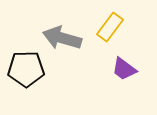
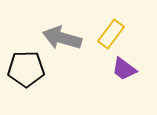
yellow rectangle: moved 1 px right, 7 px down
